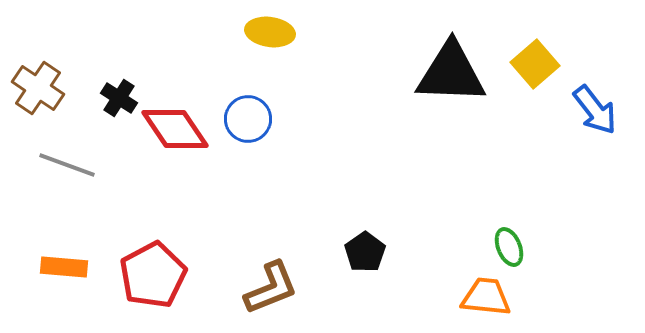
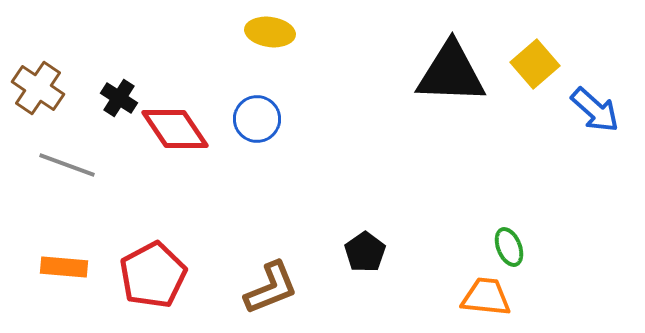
blue arrow: rotated 10 degrees counterclockwise
blue circle: moved 9 px right
